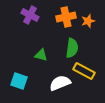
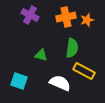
orange star: moved 1 px left, 1 px up
white semicircle: rotated 45 degrees clockwise
